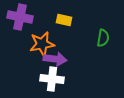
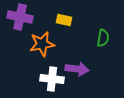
purple arrow: moved 22 px right, 10 px down
